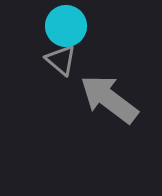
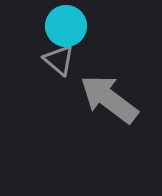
gray triangle: moved 2 px left
